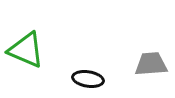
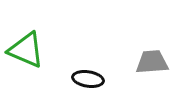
gray trapezoid: moved 1 px right, 2 px up
